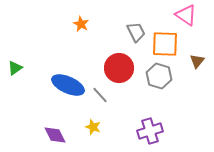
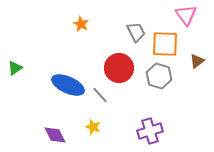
pink triangle: rotated 20 degrees clockwise
brown triangle: rotated 14 degrees clockwise
